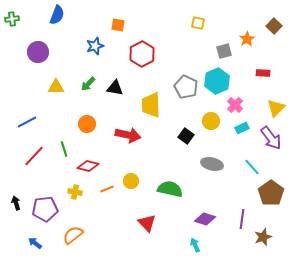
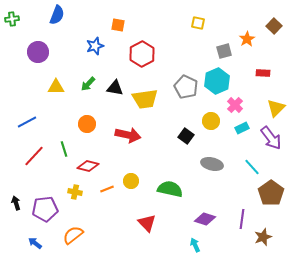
yellow trapezoid at (151, 105): moved 6 px left, 6 px up; rotated 96 degrees counterclockwise
